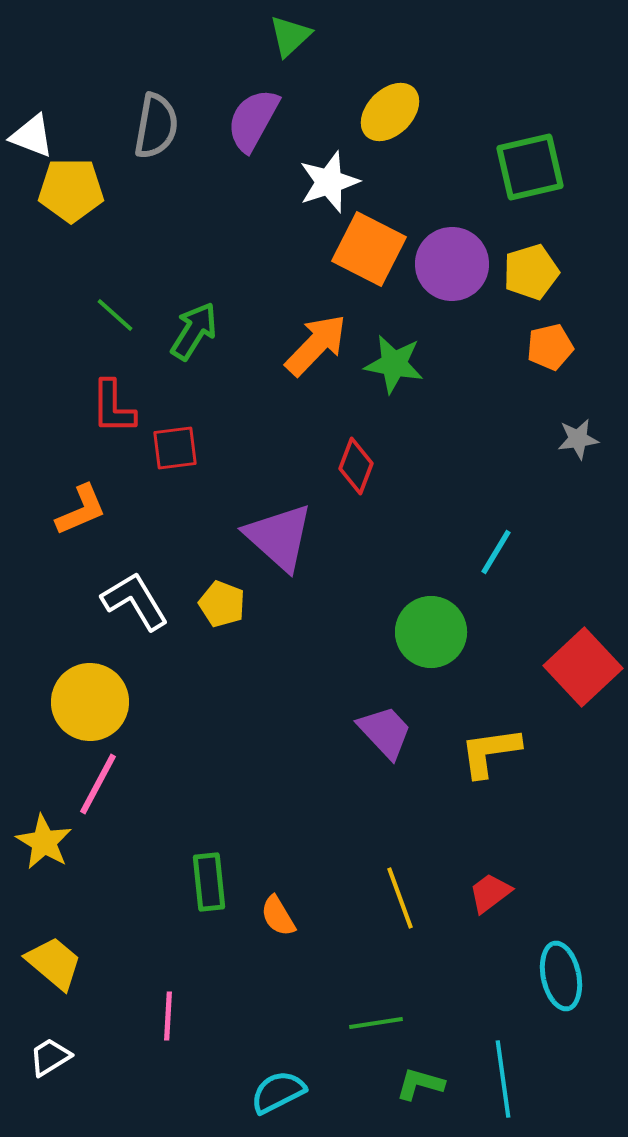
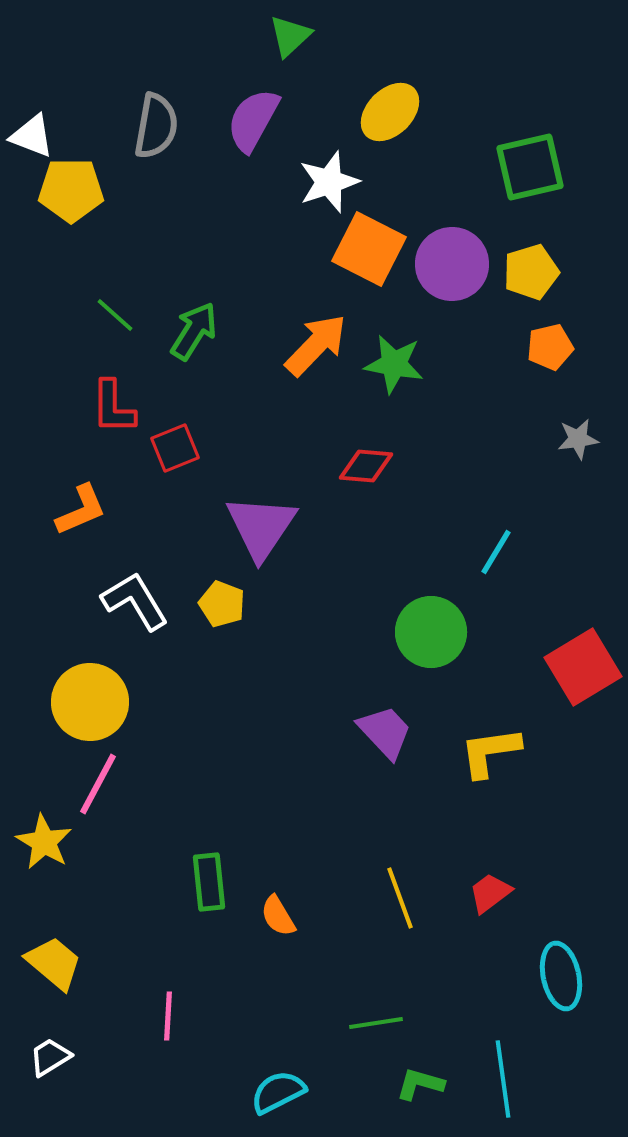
red square at (175, 448): rotated 15 degrees counterclockwise
red diamond at (356, 466): moved 10 px right; rotated 74 degrees clockwise
purple triangle at (279, 537): moved 18 px left, 10 px up; rotated 22 degrees clockwise
red square at (583, 667): rotated 12 degrees clockwise
